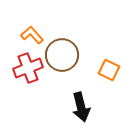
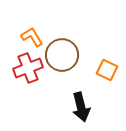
orange L-shape: moved 2 px down; rotated 10 degrees clockwise
orange square: moved 2 px left
